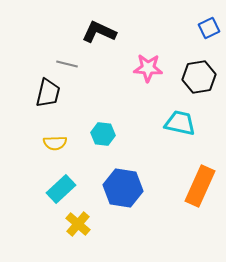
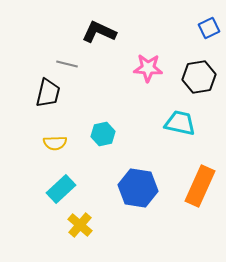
cyan hexagon: rotated 20 degrees counterclockwise
blue hexagon: moved 15 px right
yellow cross: moved 2 px right, 1 px down
